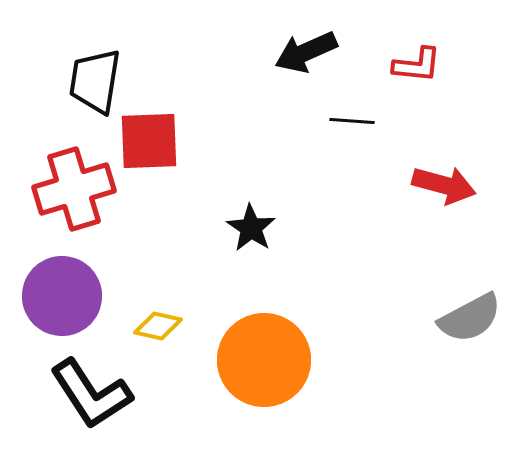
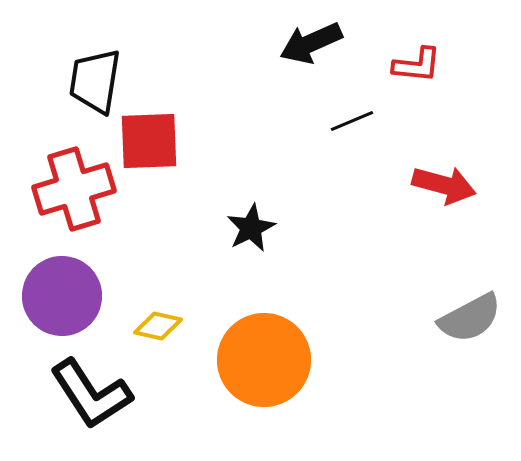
black arrow: moved 5 px right, 9 px up
black line: rotated 27 degrees counterclockwise
black star: rotated 12 degrees clockwise
